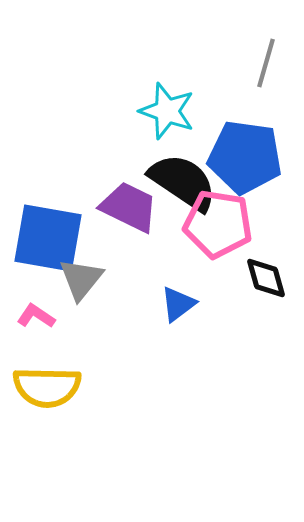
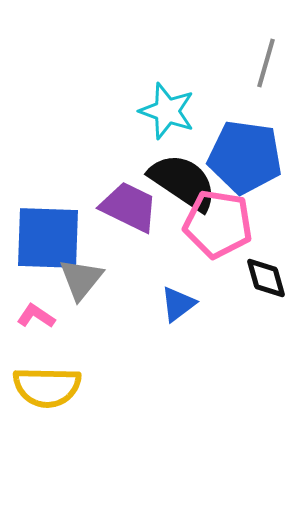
blue square: rotated 8 degrees counterclockwise
